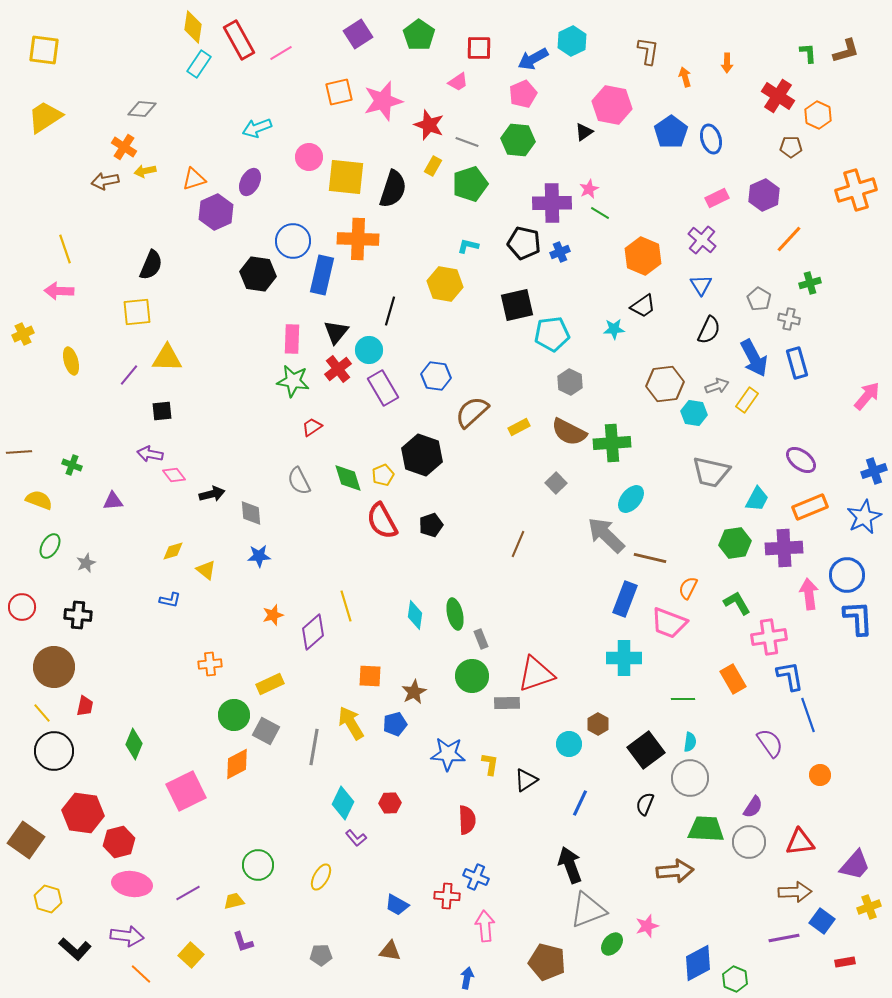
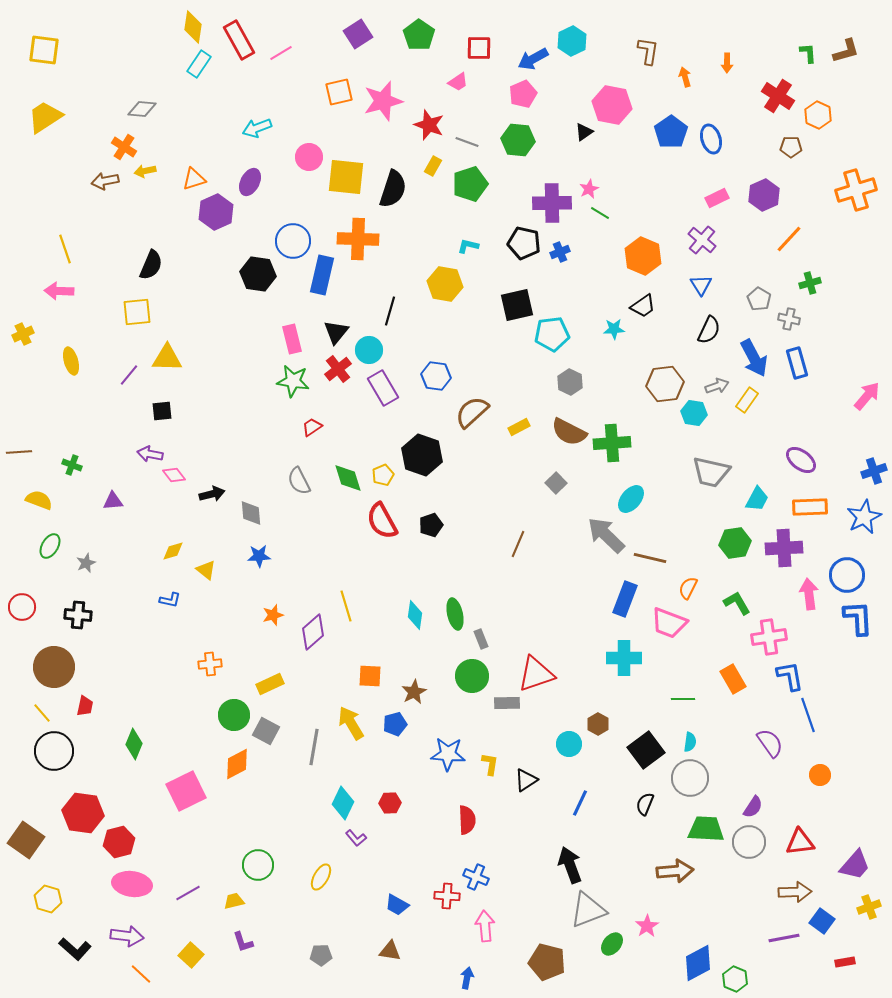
pink rectangle at (292, 339): rotated 16 degrees counterclockwise
orange rectangle at (810, 507): rotated 20 degrees clockwise
pink star at (647, 926): rotated 15 degrees counterclockwise
